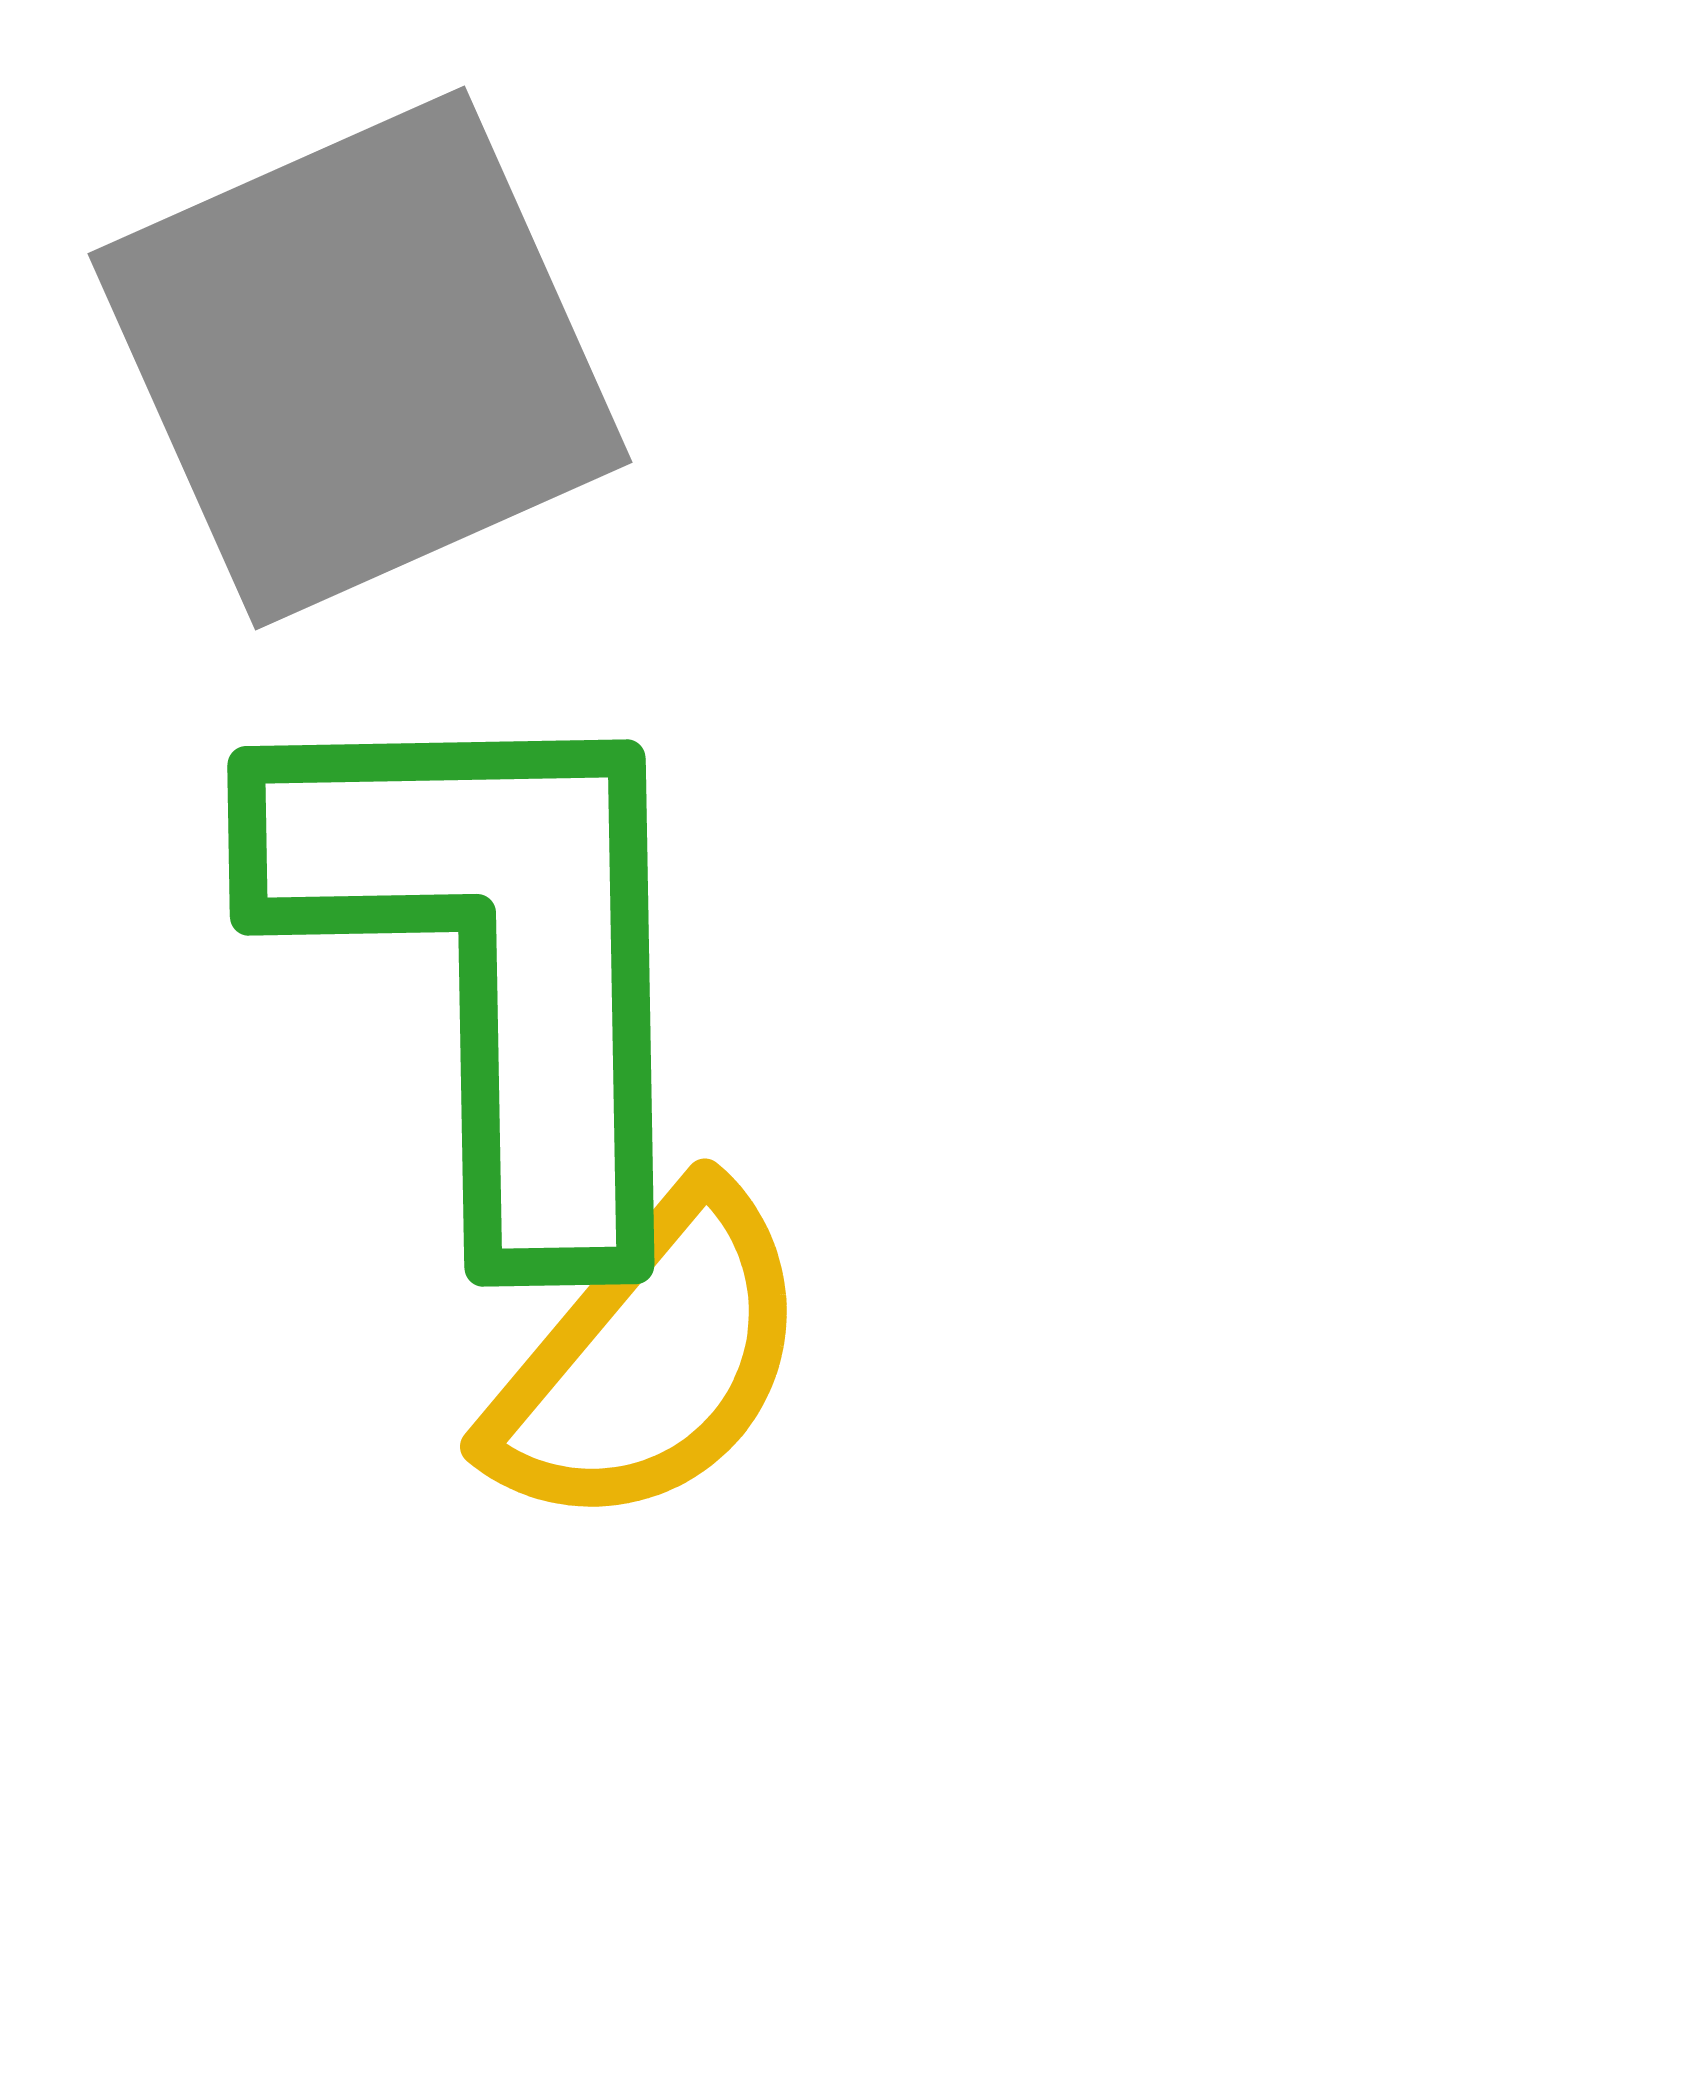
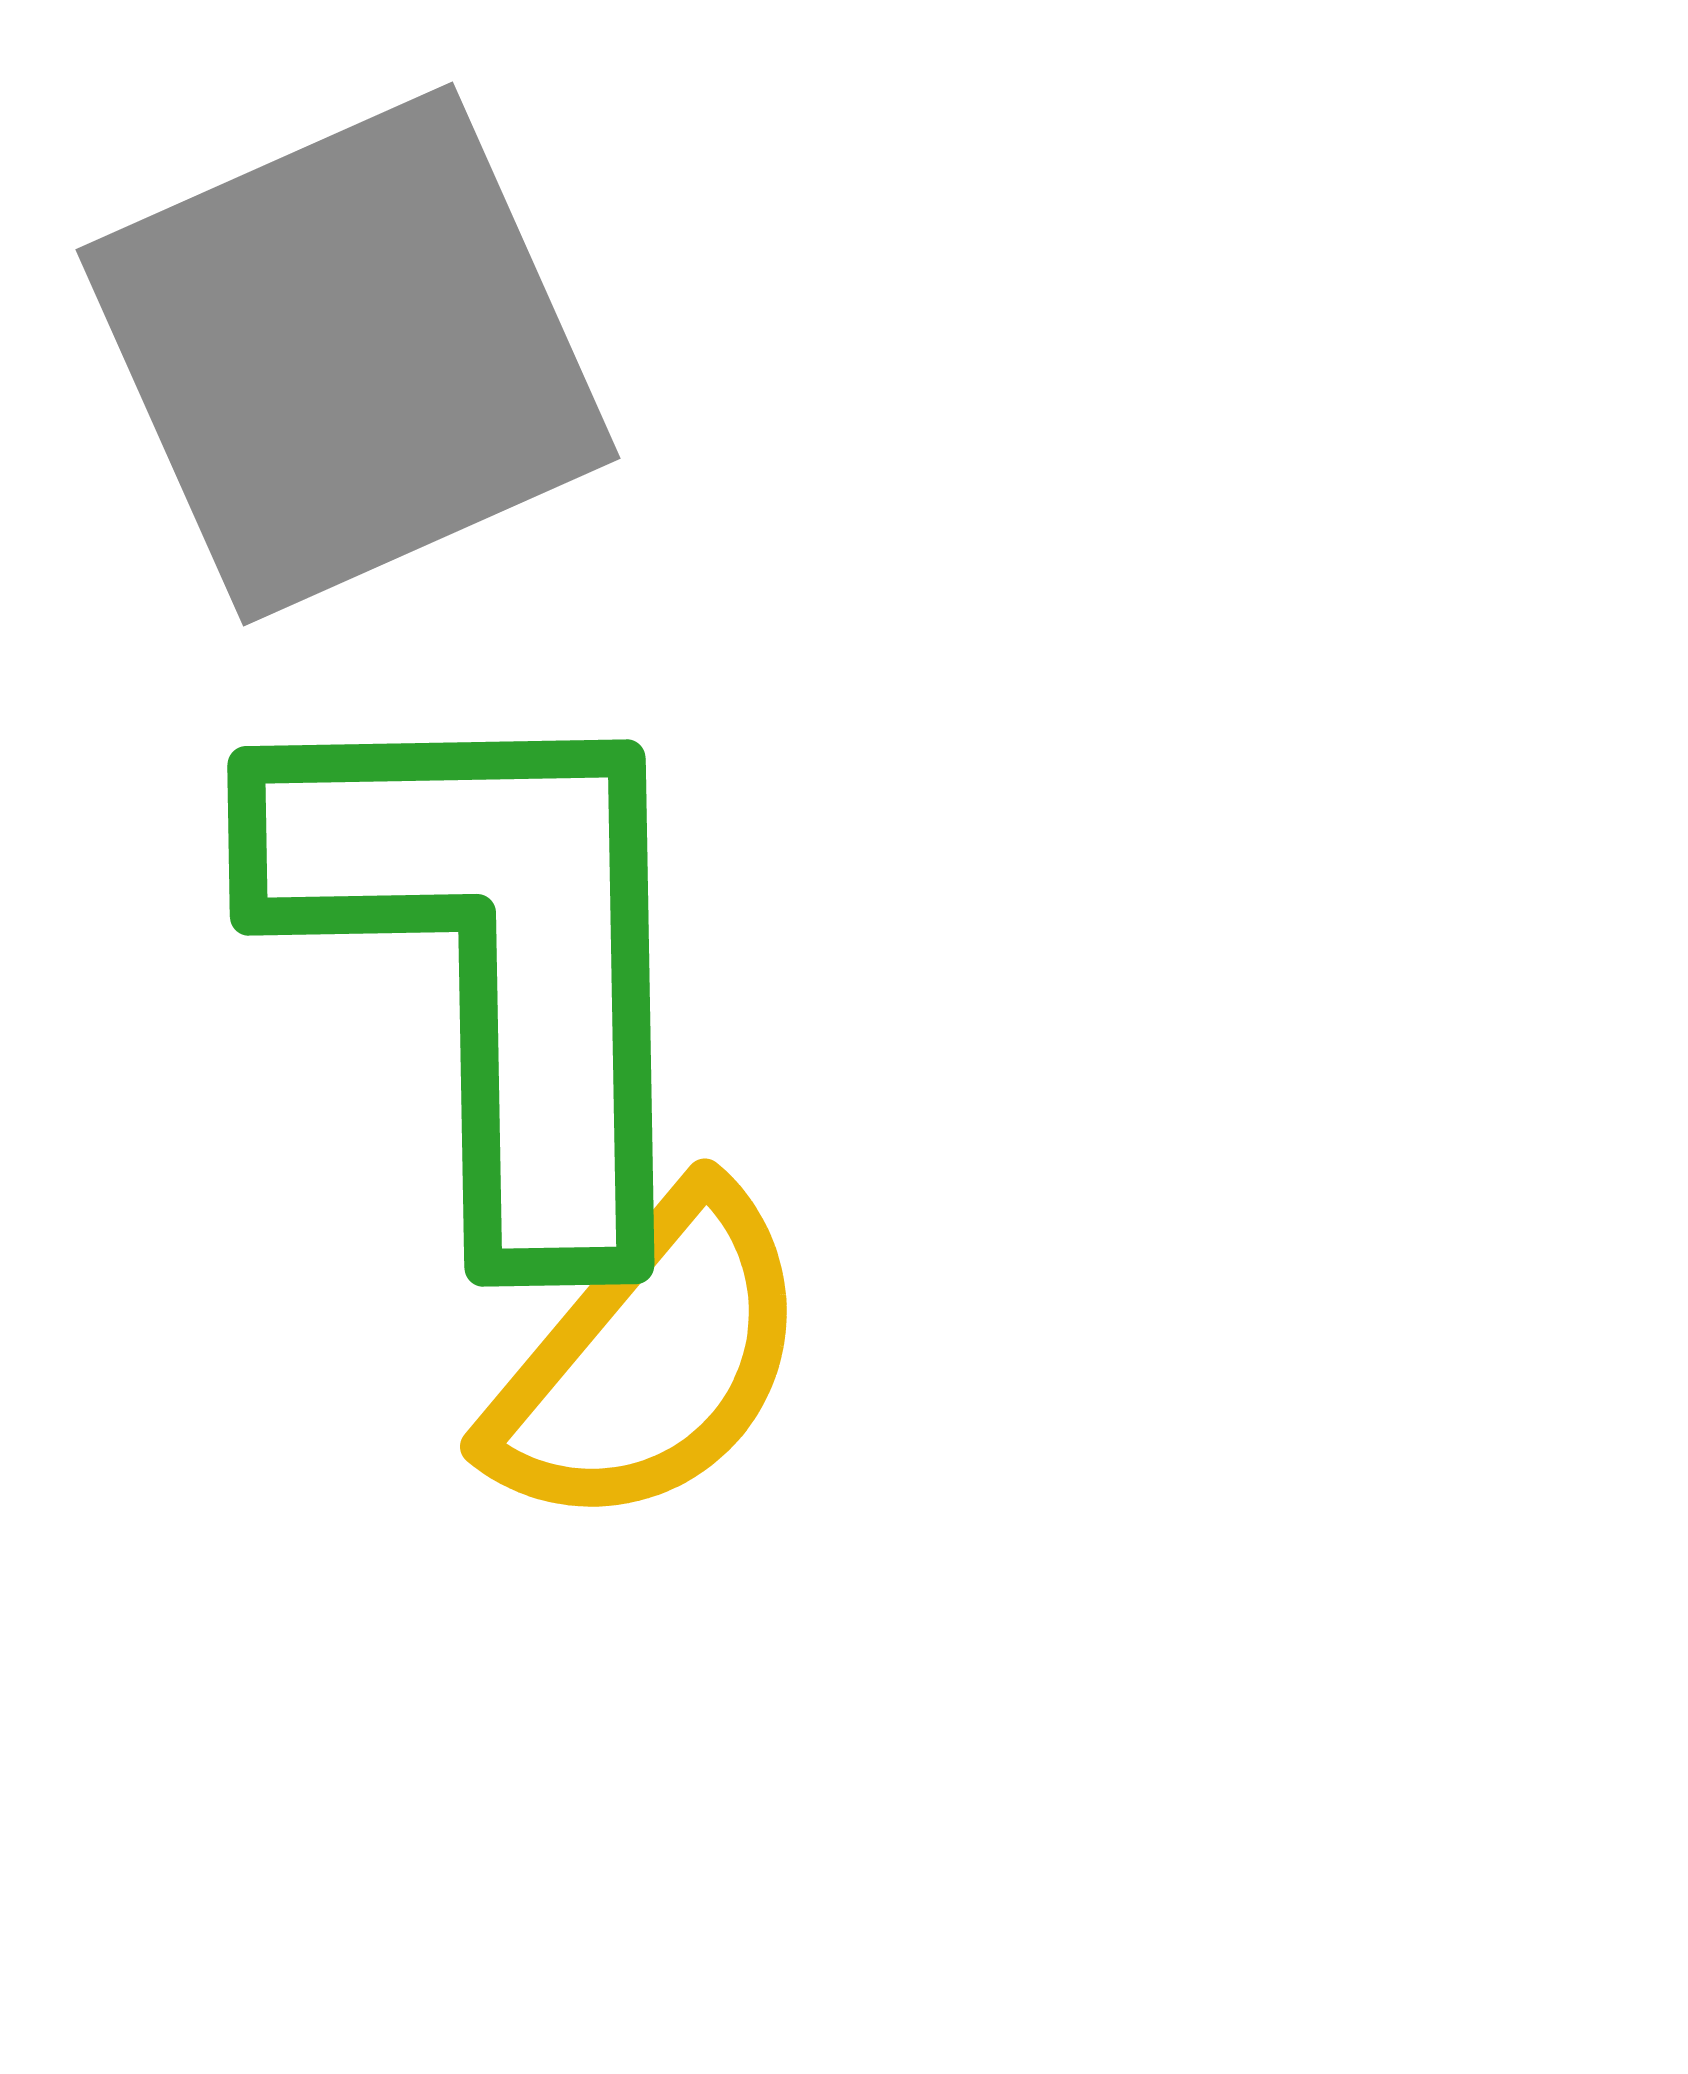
gray square: moved 12 px left, 4 px up
